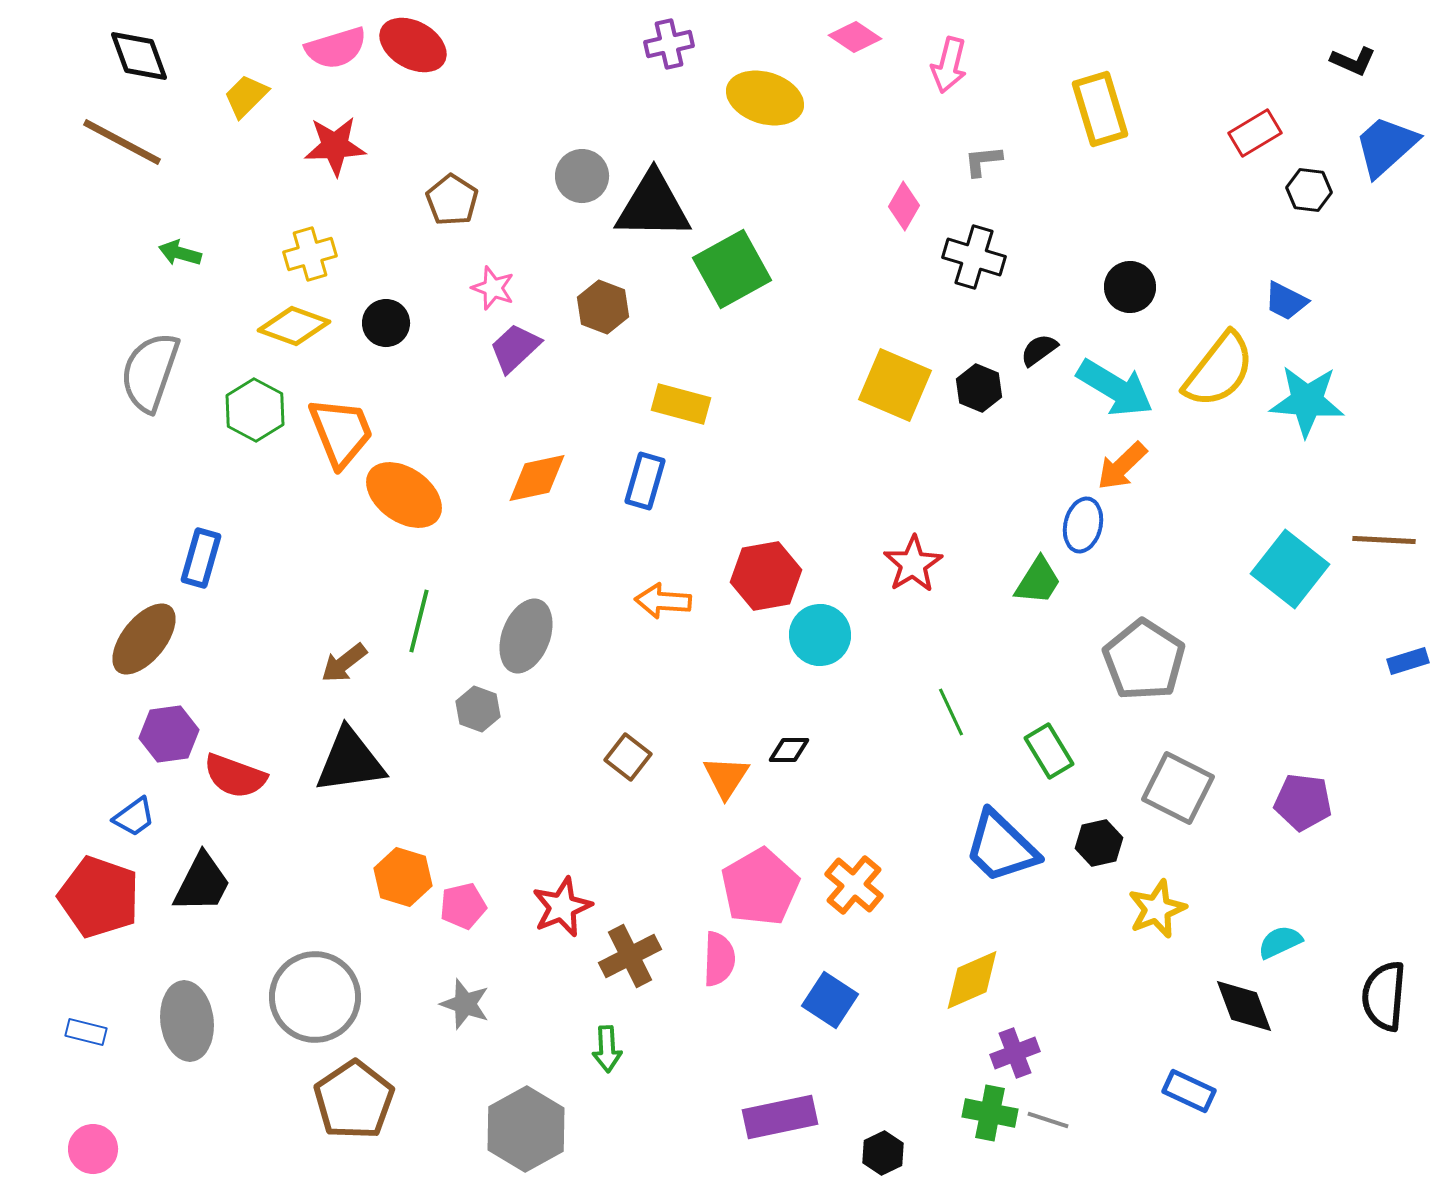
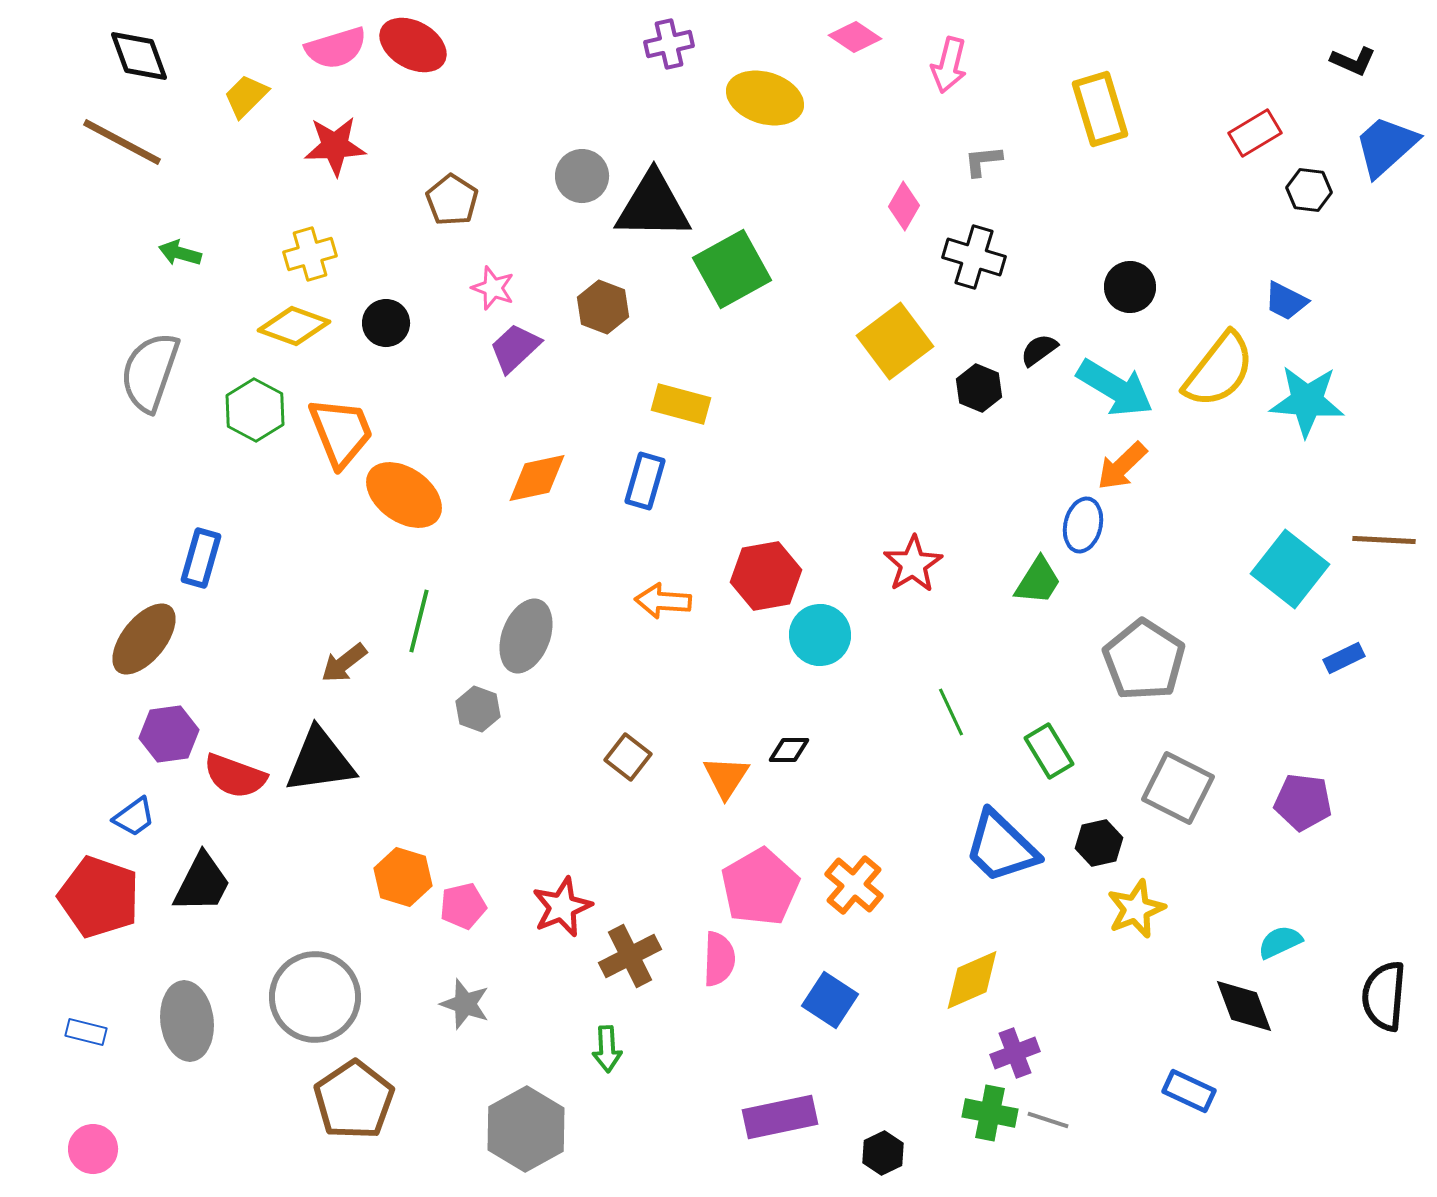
yellow square at (895, 385): moved 44 px up; rotated 30 degrees clockwise
blue rectangle at (1408, 661): moved 64 px left, 3 px up; rotated 9 degrees counterclockwise
black triangle at (350, 761): moved 30 px left
yellow star at (1157, 909): moved 21 px left
